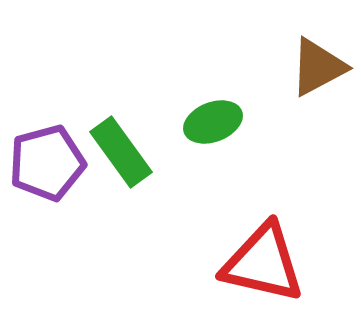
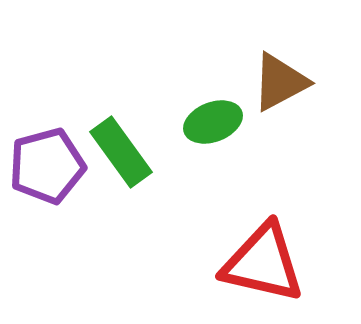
brown triangle: moved 38 px left, 15 px down
purple pentagon: moved 3 px down
